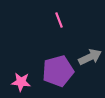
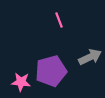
purple pentagon: moved 7 px left
